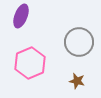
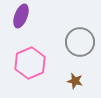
gray circle: moved 1 px right
brown star: moved 2 px left
